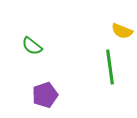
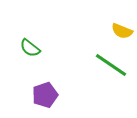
green semicircle: moved 2 px left, 2 px down
green line: moved 1 px right, 2 px up; rotated 48 degrees counterclockwise
